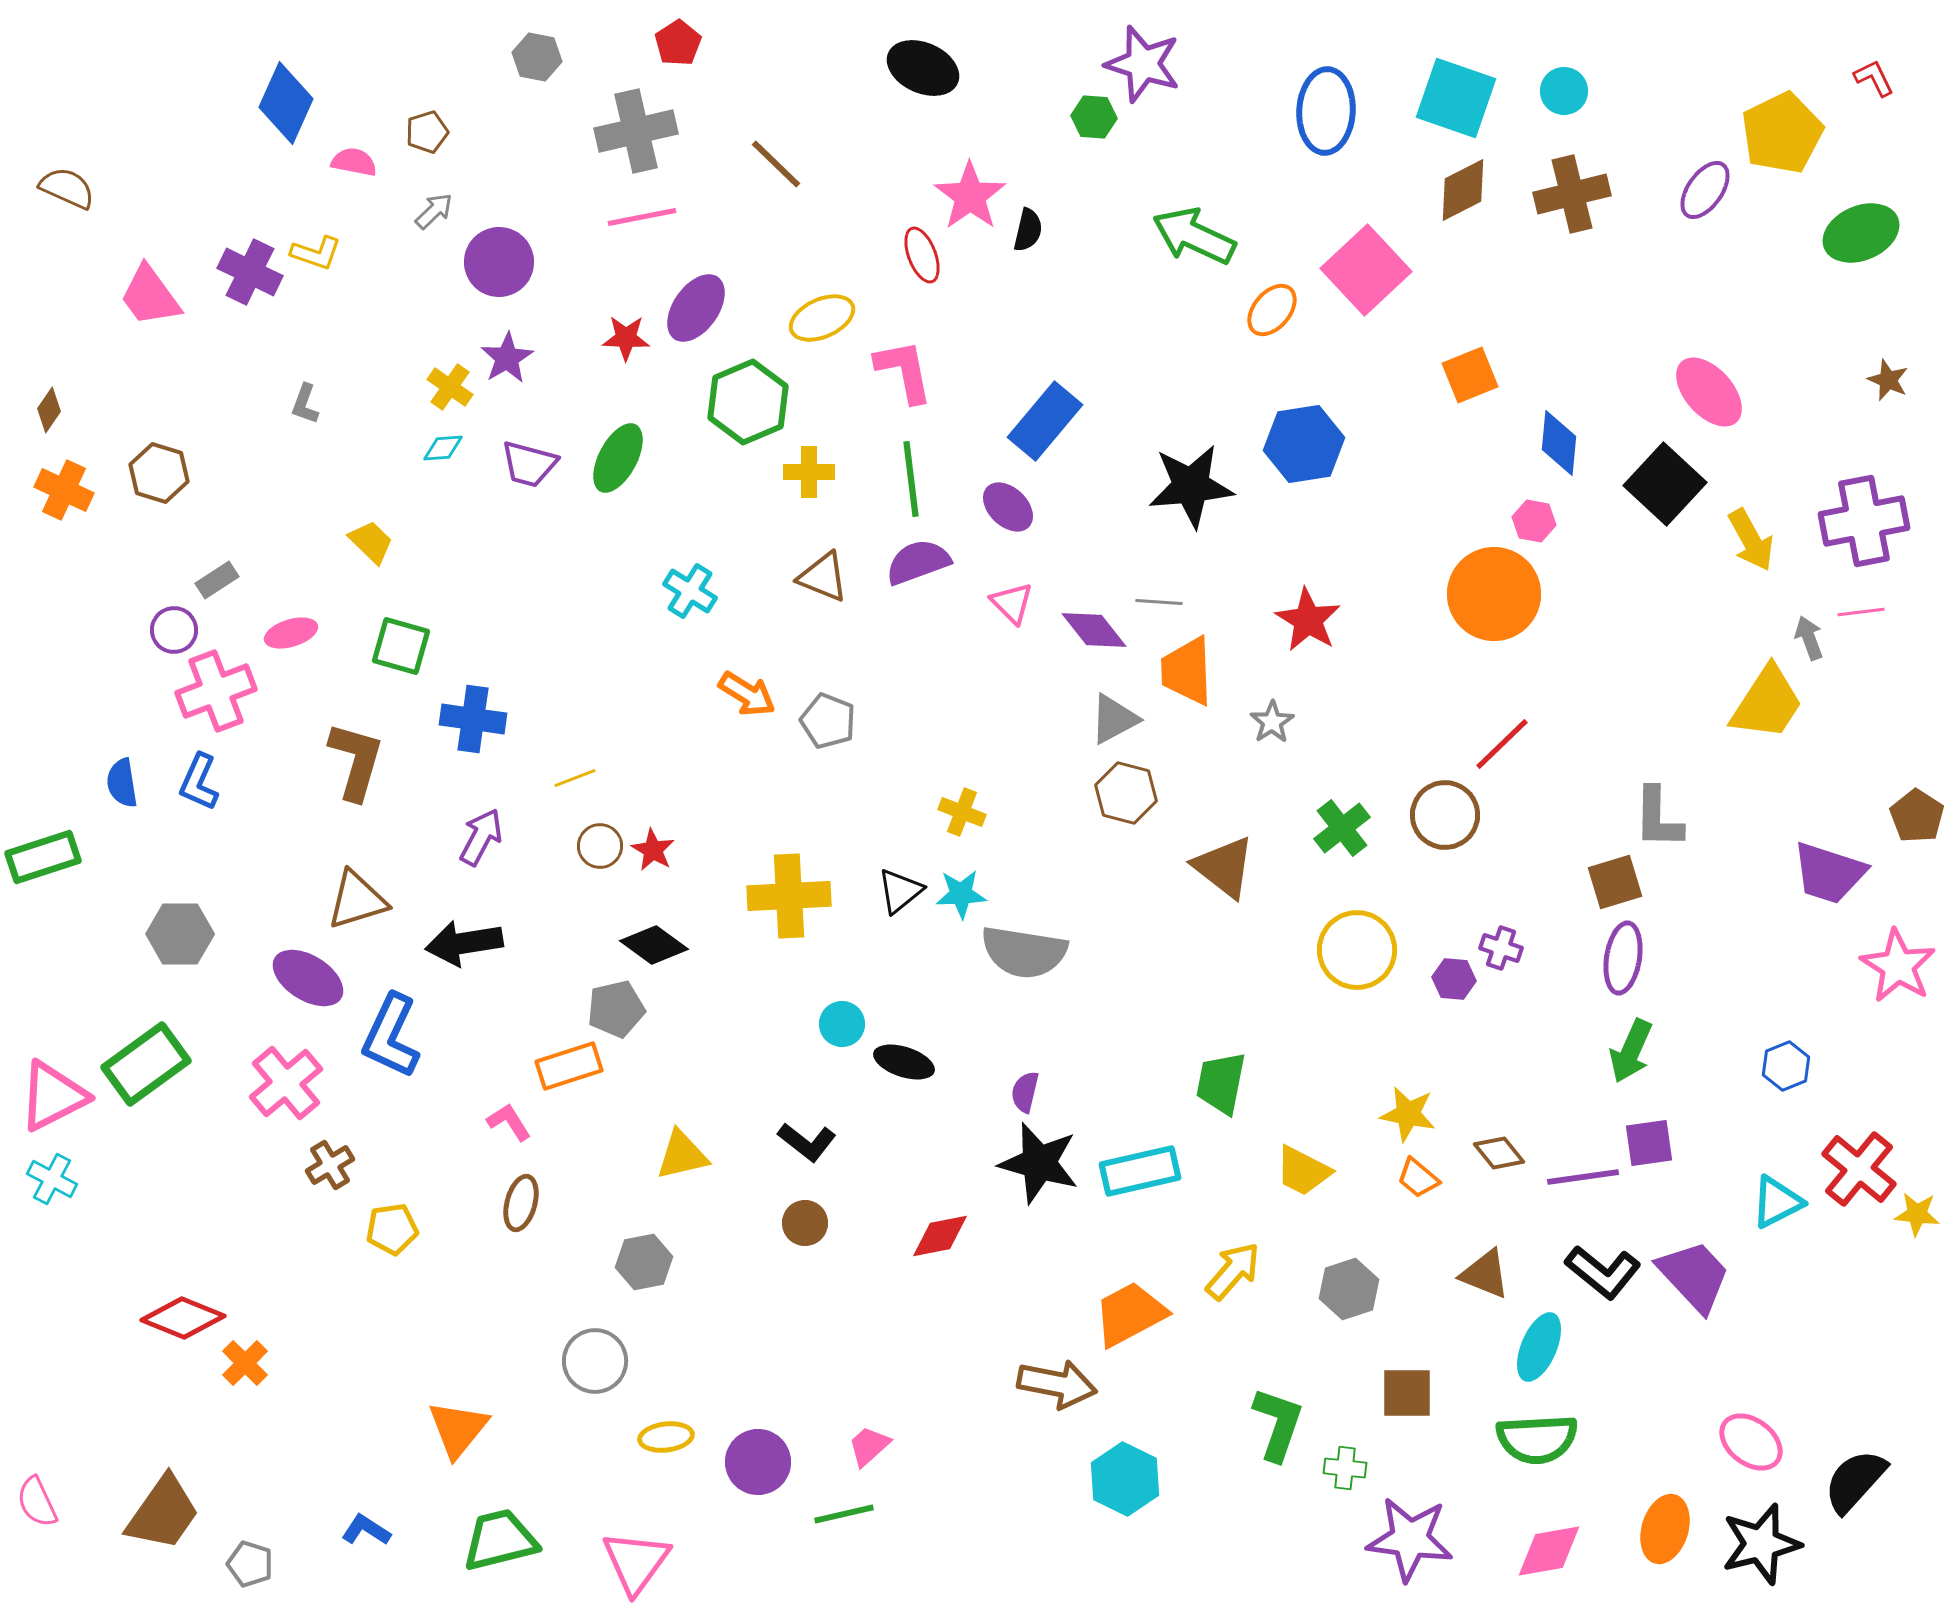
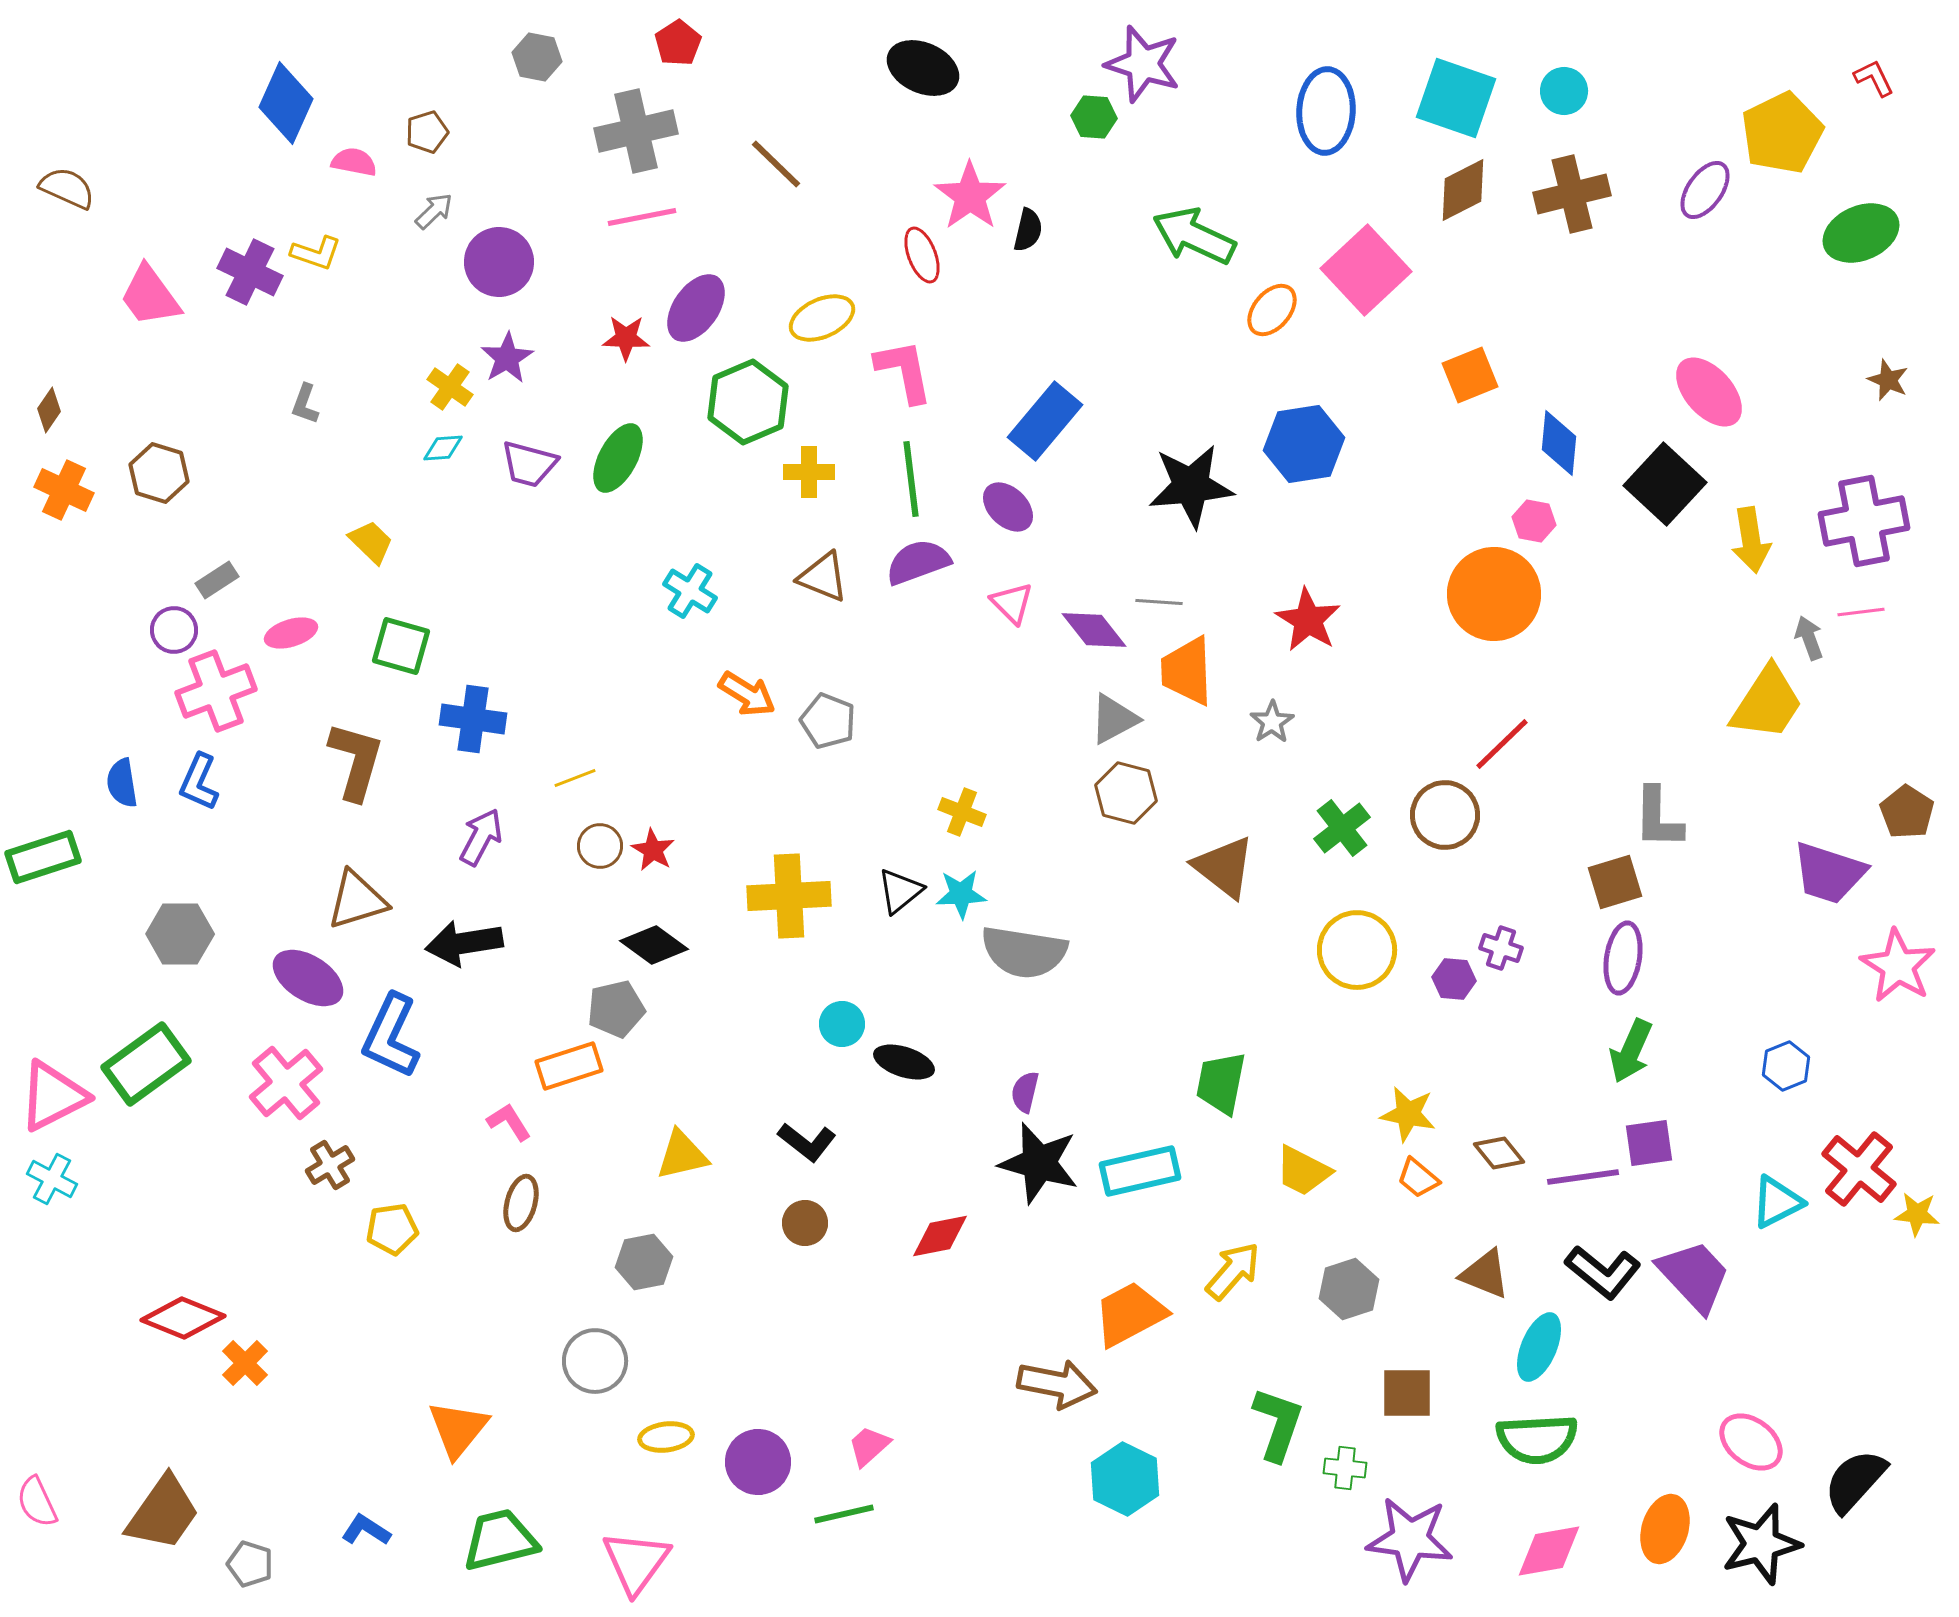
yellow arrow at (1751, 540): rotated 20 degrees clockwise
brown pentagon at (1917, 816): moved 10 px left, 4 px up
